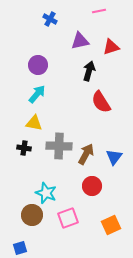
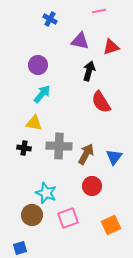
purple triangle: rotated 24 degrees clockwise
cyan arrow: moved 5 px right
